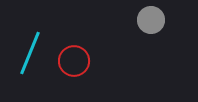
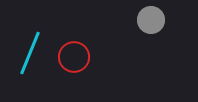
red circle: moved 4 px up
